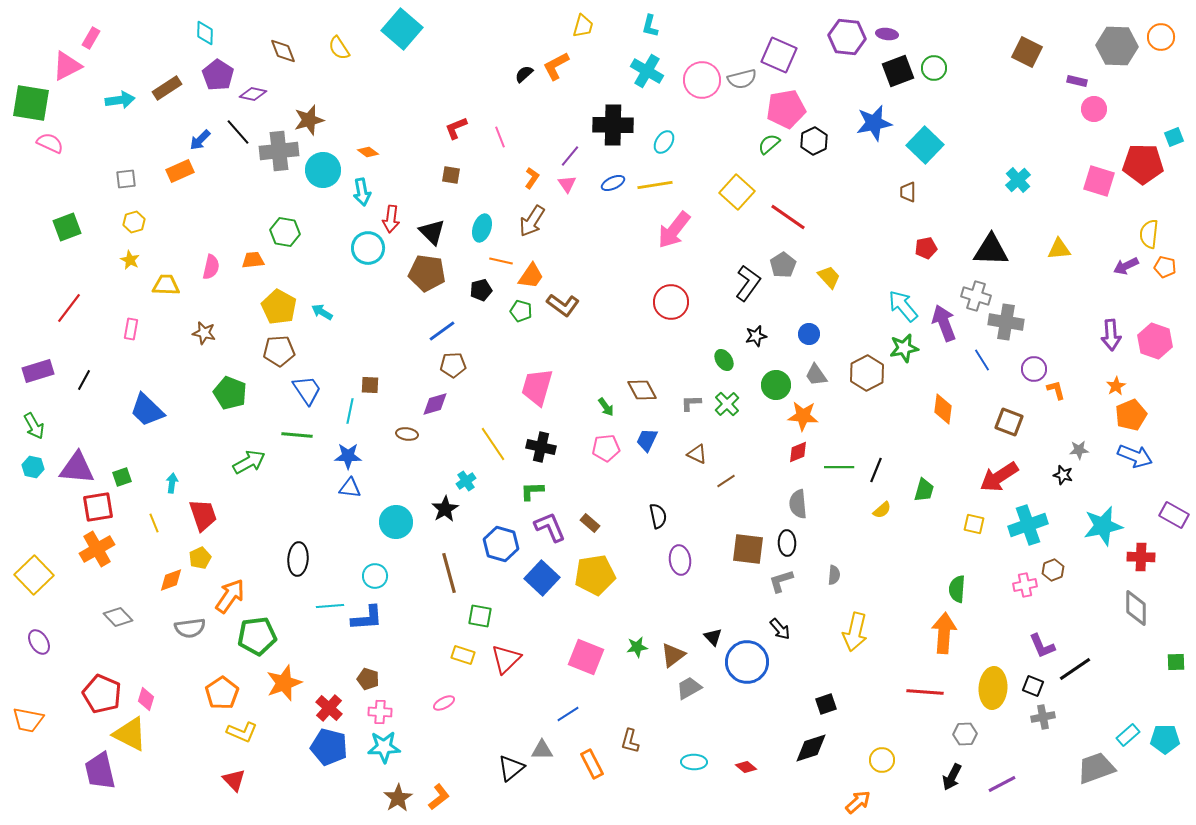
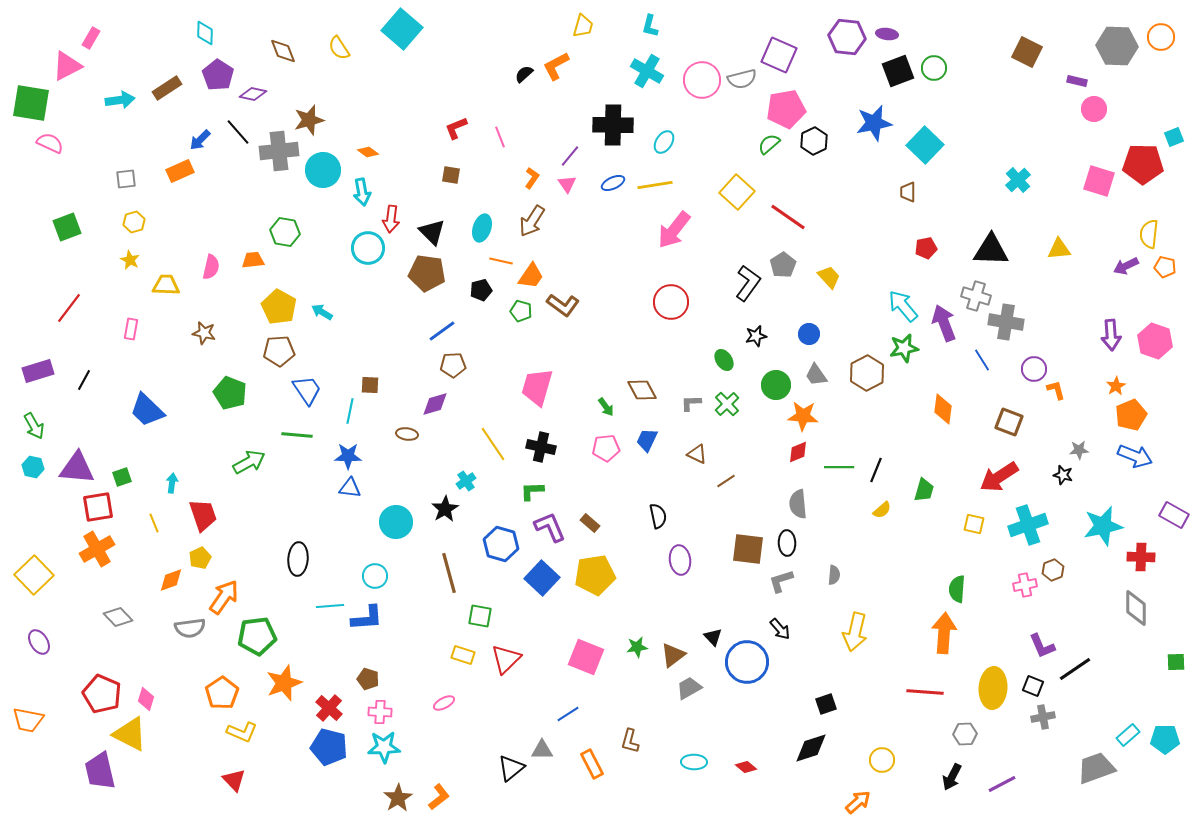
orange arrow at (230, 596): moved 6 px left, 1 px down
